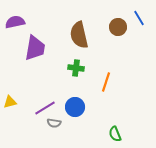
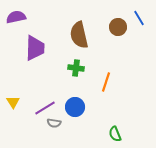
purple semicircle: moved 1 px right, 5 px up
purple trapezoid: rotated 8 degrees counterclockwise
yellow triangle: moved 3 px right; rotated 48 degrees counterclockwise
